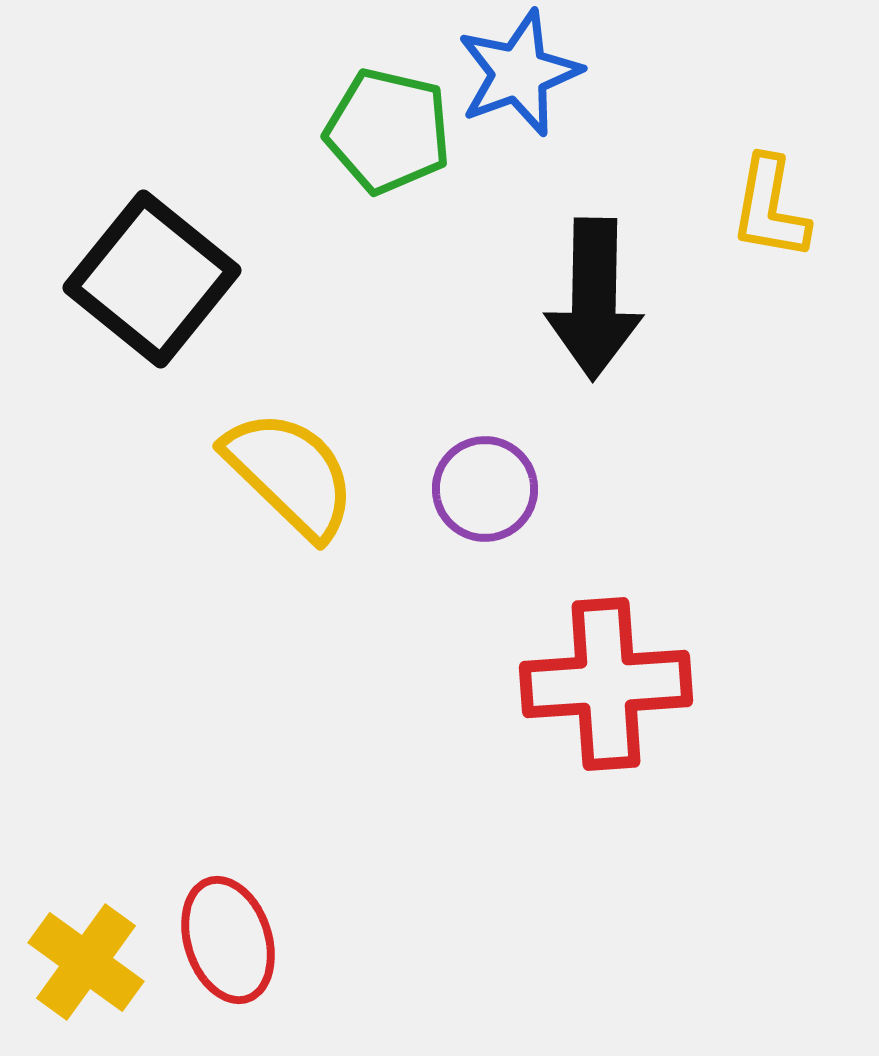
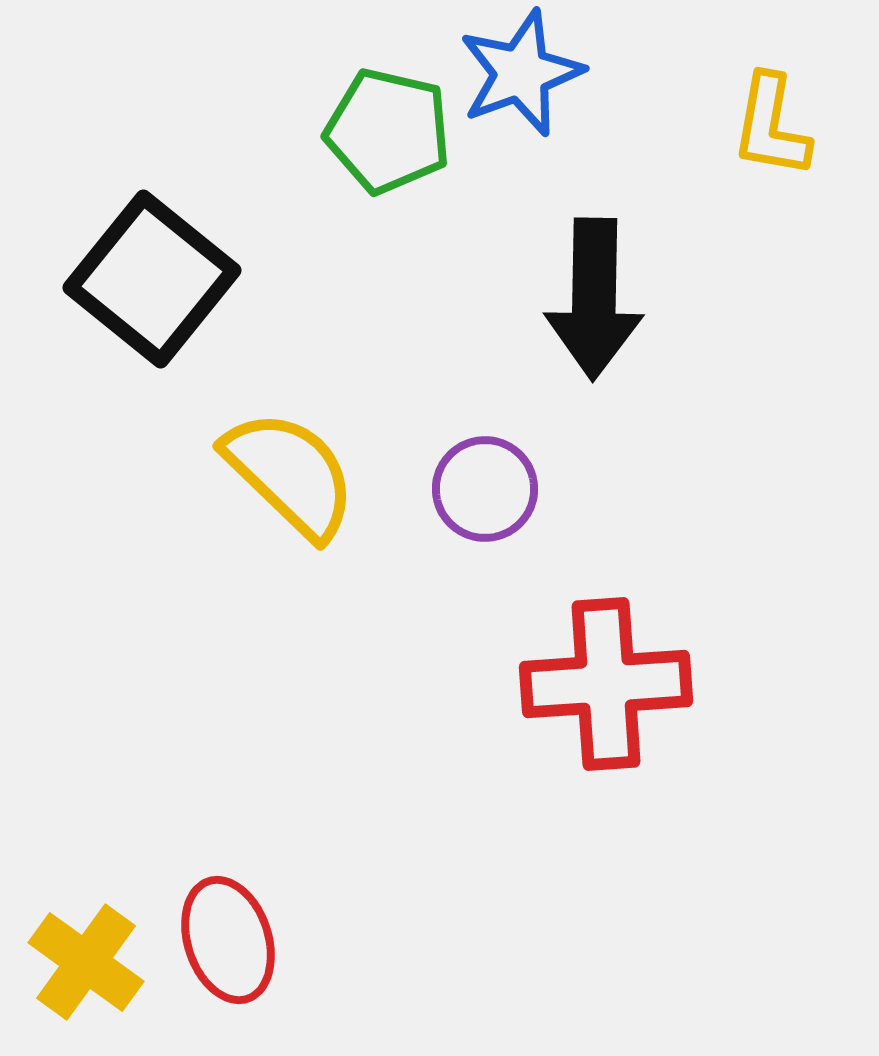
blue star: moved 2 px right
yellow L-shape: moved 1 px right, 82 px up
